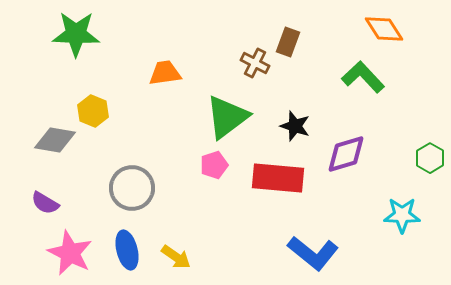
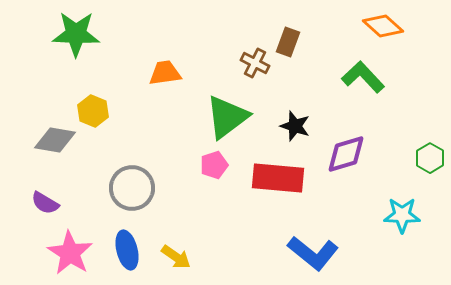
orange diamond: moved 1 px left, 3 px up; rotated 15 degrees counterclockwise
pink star: rotated 6 degrees clockwise
